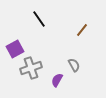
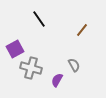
gray cross: rotated 35 degrees clockwise
